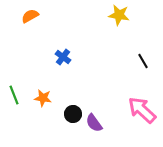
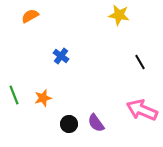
blue cross: moved 2 px left, 1 px up
black line: moved 3 px left, 1 px down
orange star: rotated 24 degrees counterclockwise
pink arrow: rotated 20 degrees counterclockwise
black circle: moved 4 px left, 10 px down
purple semicircle: moved 2 px right
